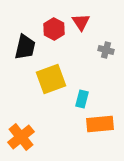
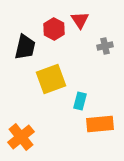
red triangle: moved 1 px left, 2 px up
gray cross: moved 1 px left, 4 px up; rotated 28 degrees counterclockwise
cyan rectangle: moved 2 px left, 2 px down
